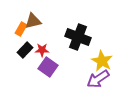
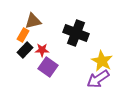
orange rectangle: moved 2 px right, 6 px down
black cross: moved 2 px left, 4 px up
